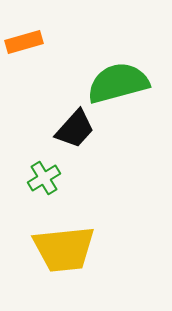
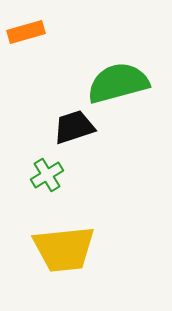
orange rectangle: moved 2 px right, 10 px up
black trapezoid: moved 1 px left, 2 px up; rotated 150 degrees counterclockwise
green cross: moved 3 px right, 3 px up
